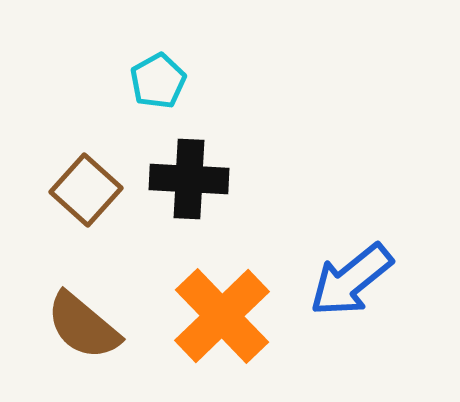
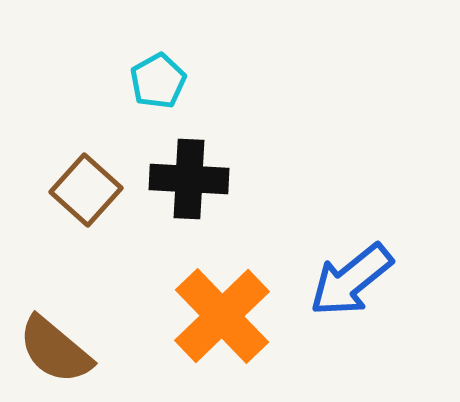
brown semicircle: moved 28 px left, 24 px down
